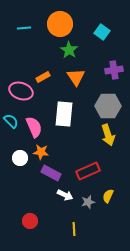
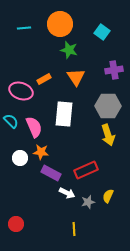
green star: rotated 18 degrees counterclockwise
orange rectangle: moved 1 px right, 2 px down
red rectangle: moved 2 px left, 1 px up
white arrow: moved 2 px right, 2 px up
red circle: moved 14 px left, 3 px down
